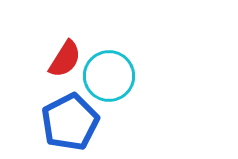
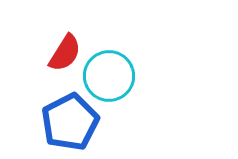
red semicircle: moved 6 px up
